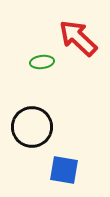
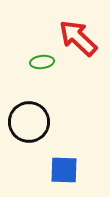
black circle: moved 3 px left, 5 px up
blue square: rotated 8 degrees counterclockwise
